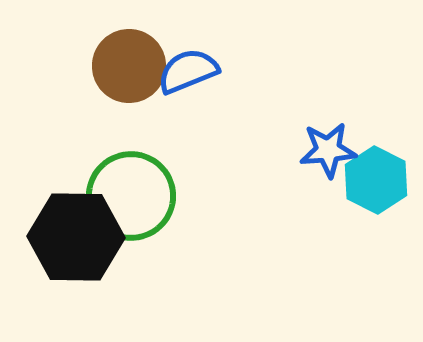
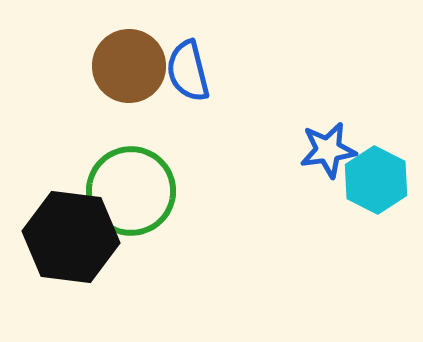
blue semicircle: rotated 82 degrees counterclockwise
blue star: rotated 4 degrees counterclockwise
green circle: moved 5 px up
black hexagon: moved 5 px left; rotated 6 degrees clockwise
